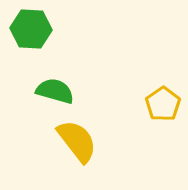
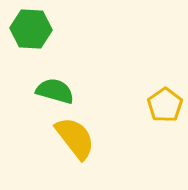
yellow pentagon: moved 2 px right, 1 px down
yellow semicircle: moved 2 px left, 3 px up
